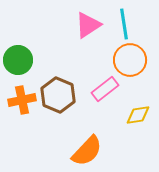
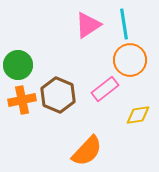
green circle: moved 5 px down
